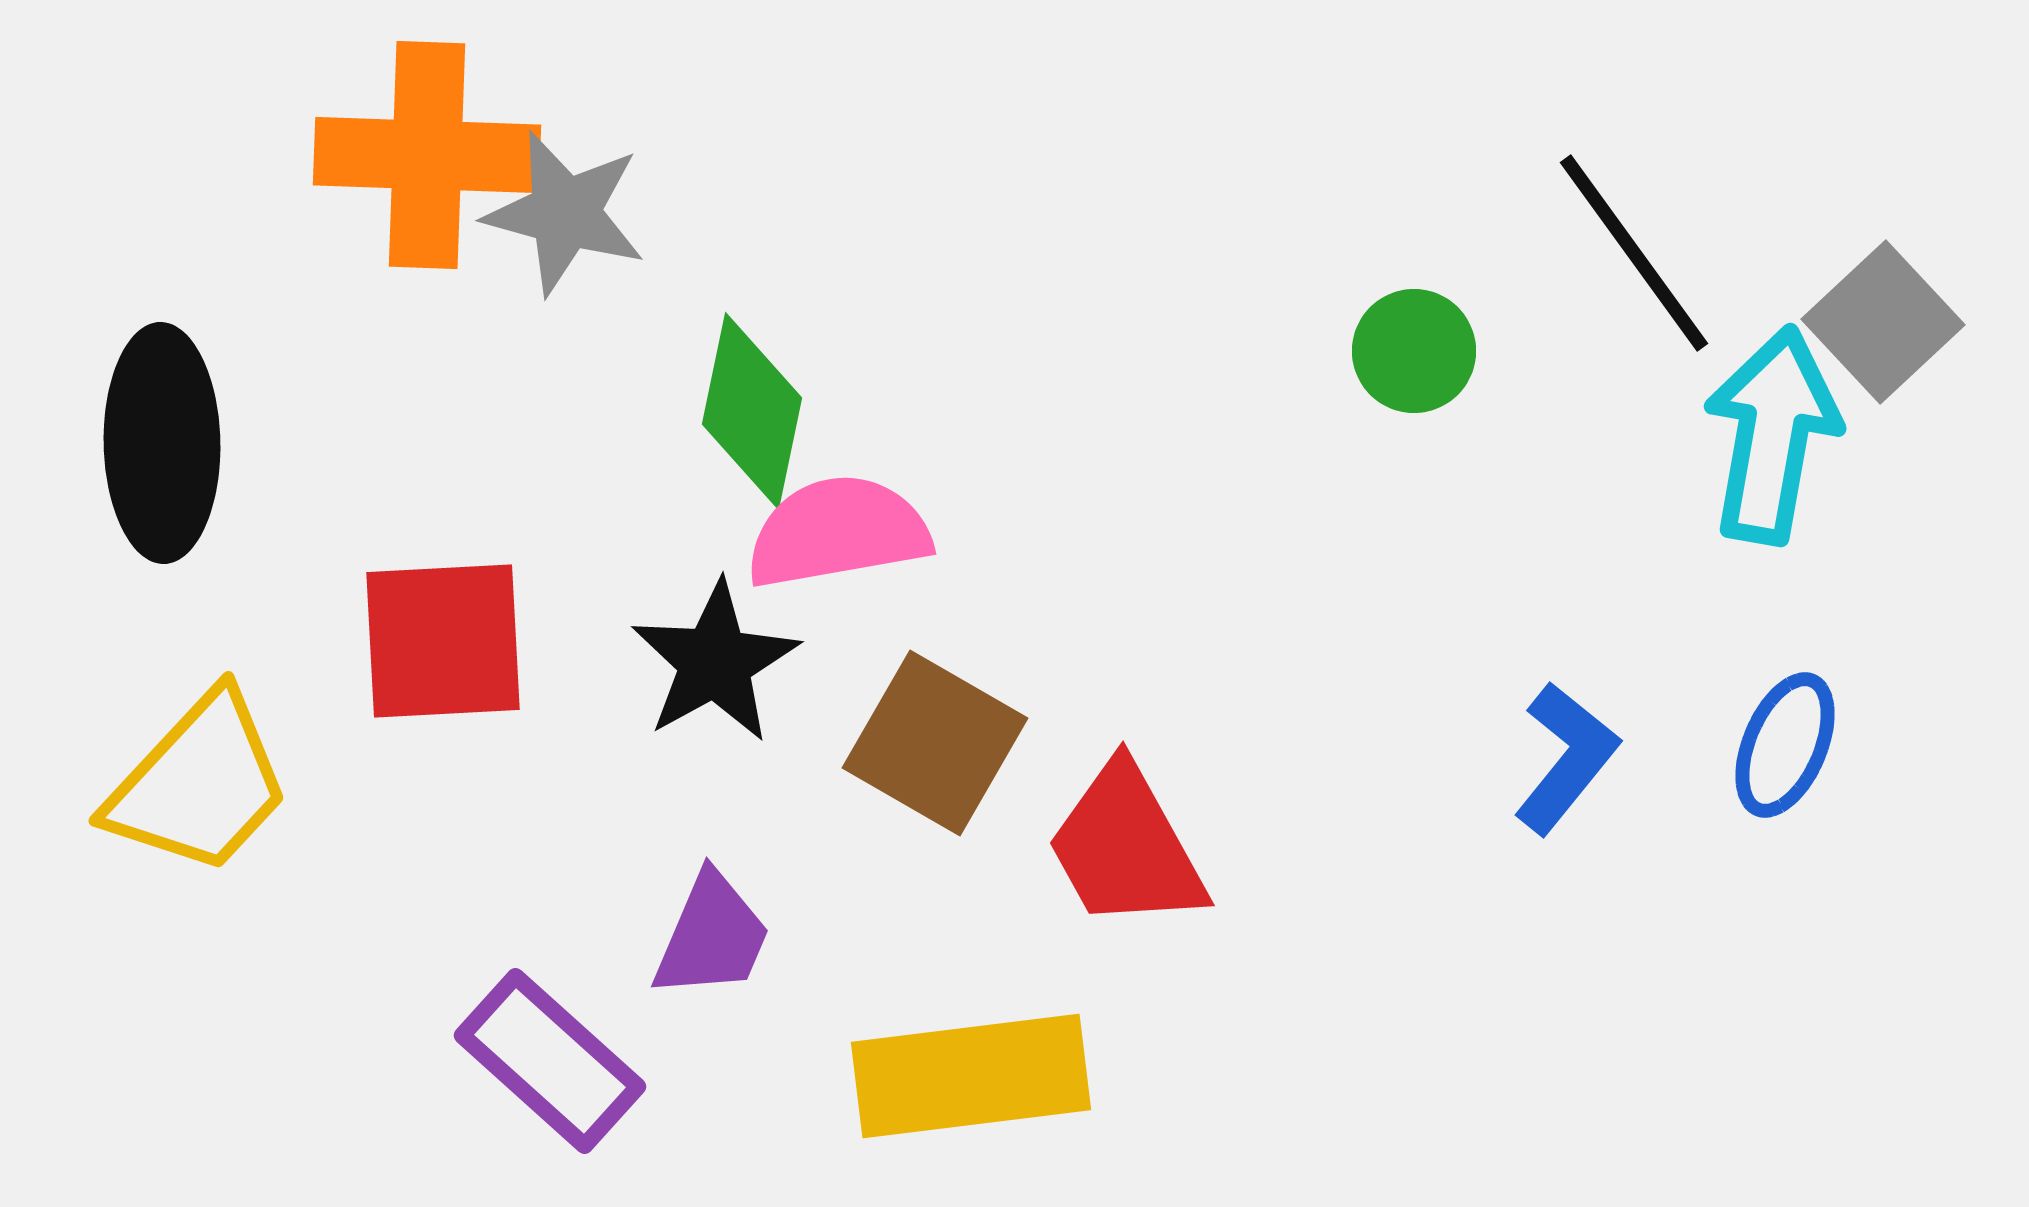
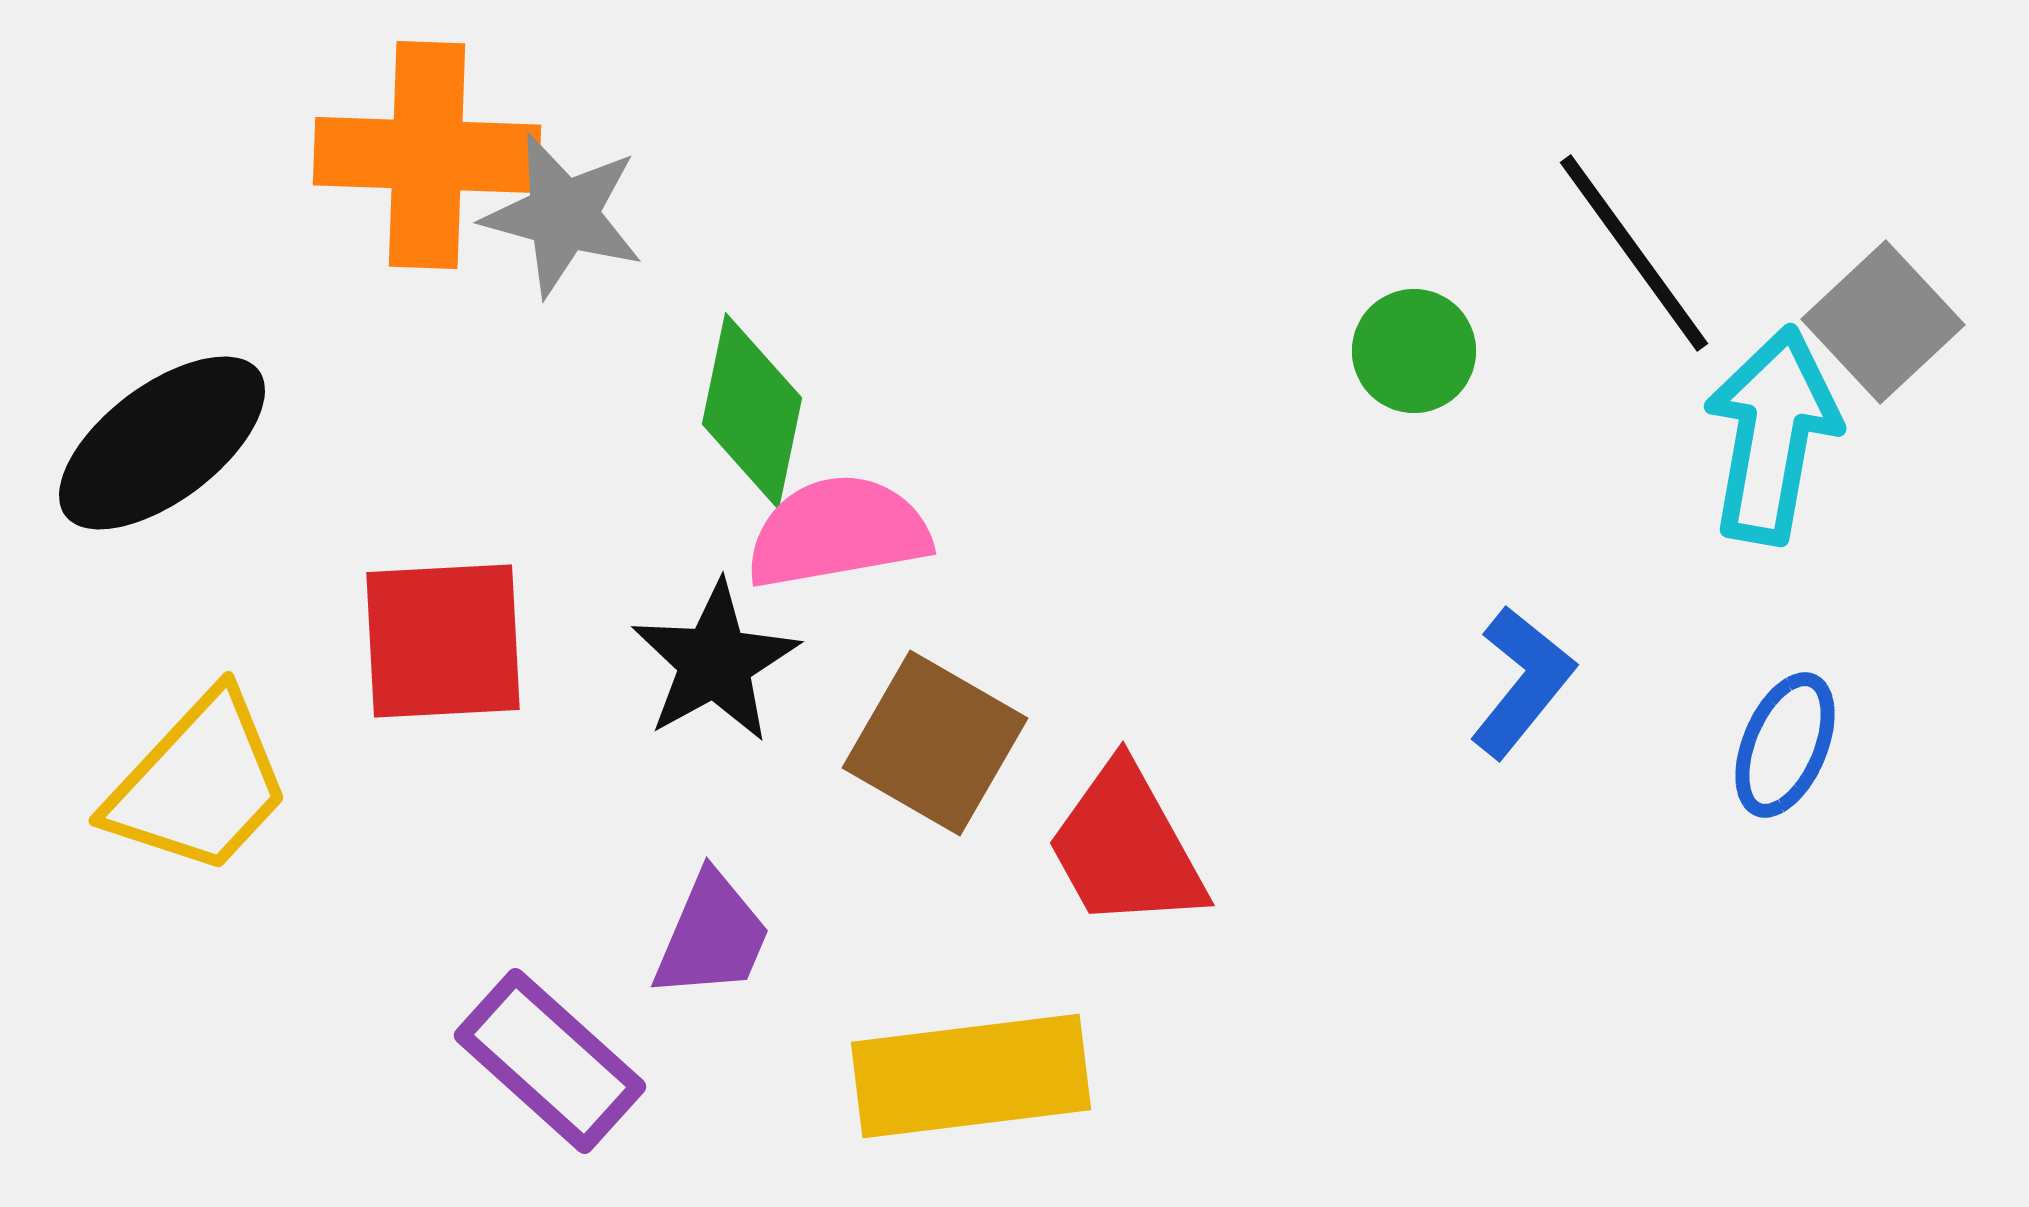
gray star: moved 2 px left, 2 px down
black ellipse: rotated 54 degrees clockwise
blue L-shape: moved 44 px left, 76 px up
